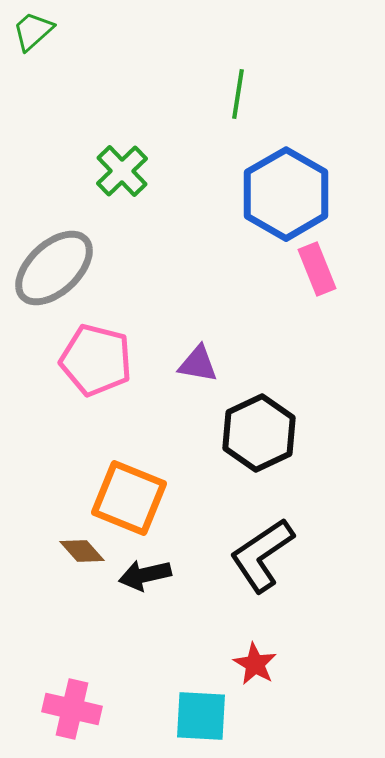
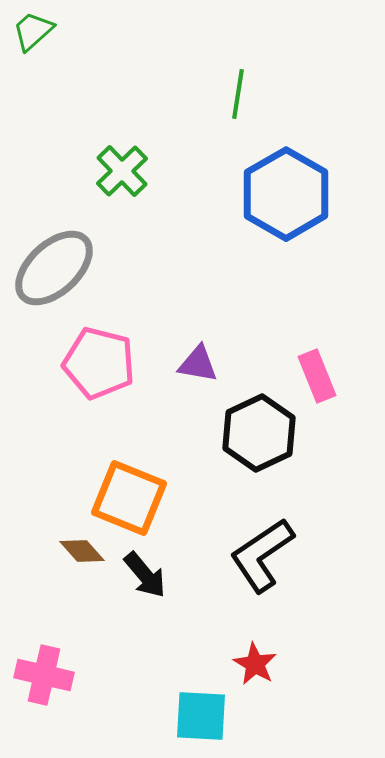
pink rectangle: moved 107 px down
pink pentagon: moved 3 px right, 3 px down
black arrow: rotated 117 degrees counterclockwise
pink cross: moved 28 px left, 34 px up
